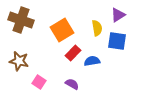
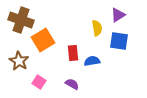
orange square: moved 19 px left, 10 px down
blue square: moved 2 px right
red rectangle: rotated 49 degrees counterclockwise
brown star: rotated 18 degrees clockwise
